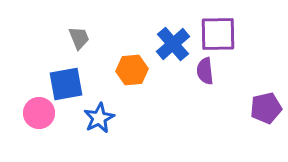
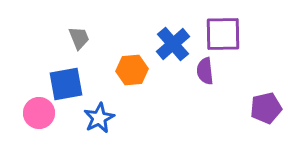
purple square: moved 5 px right
